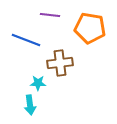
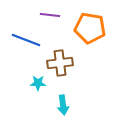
cyan arrow: moved 33 px right
